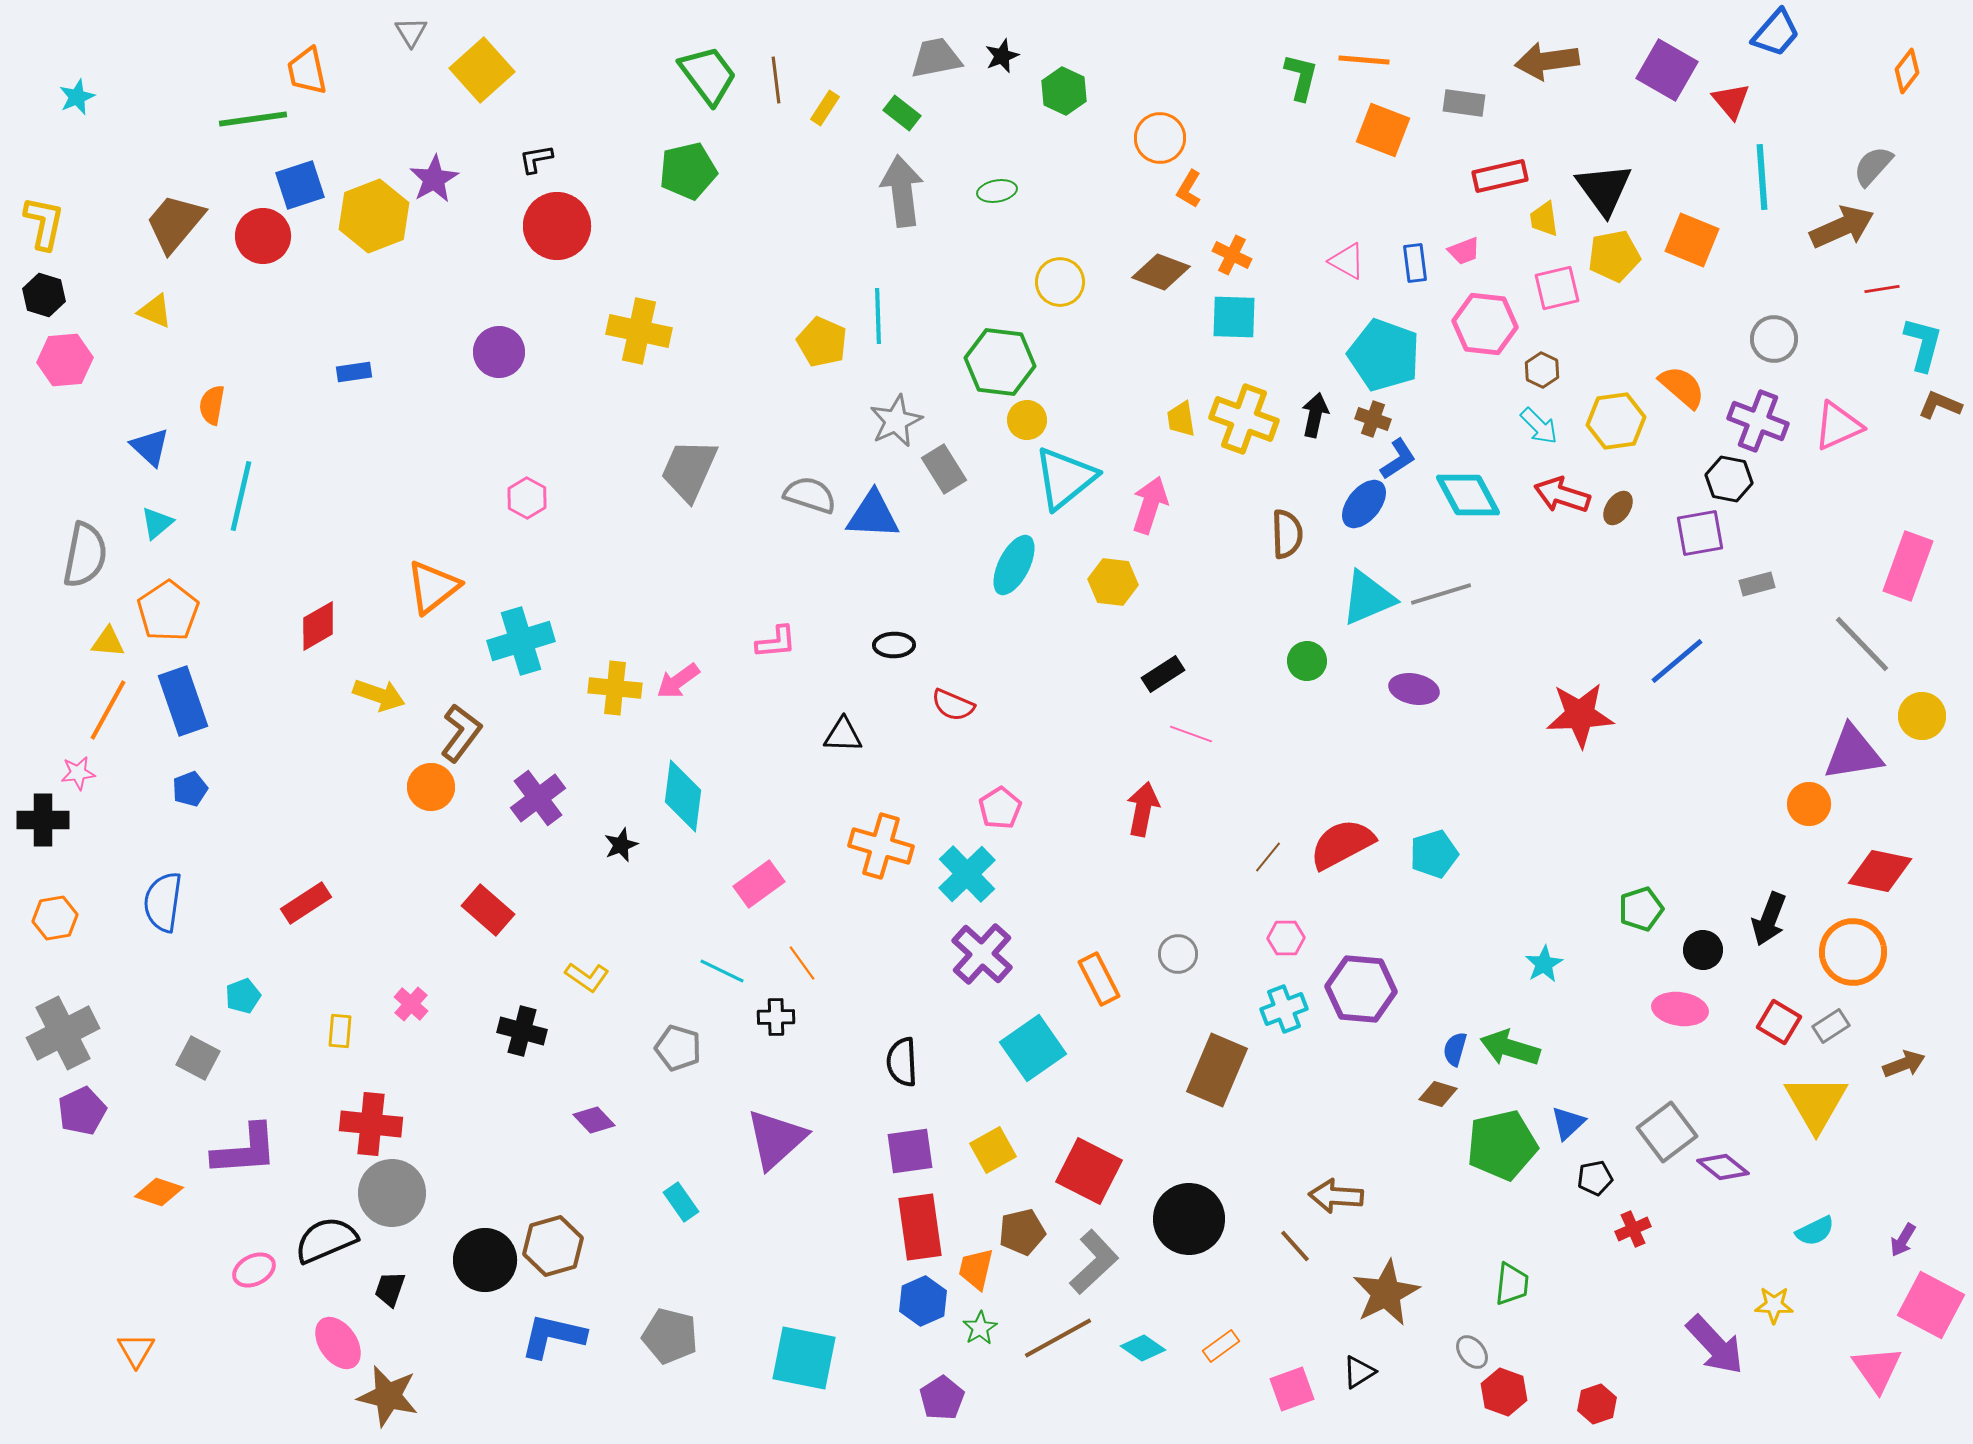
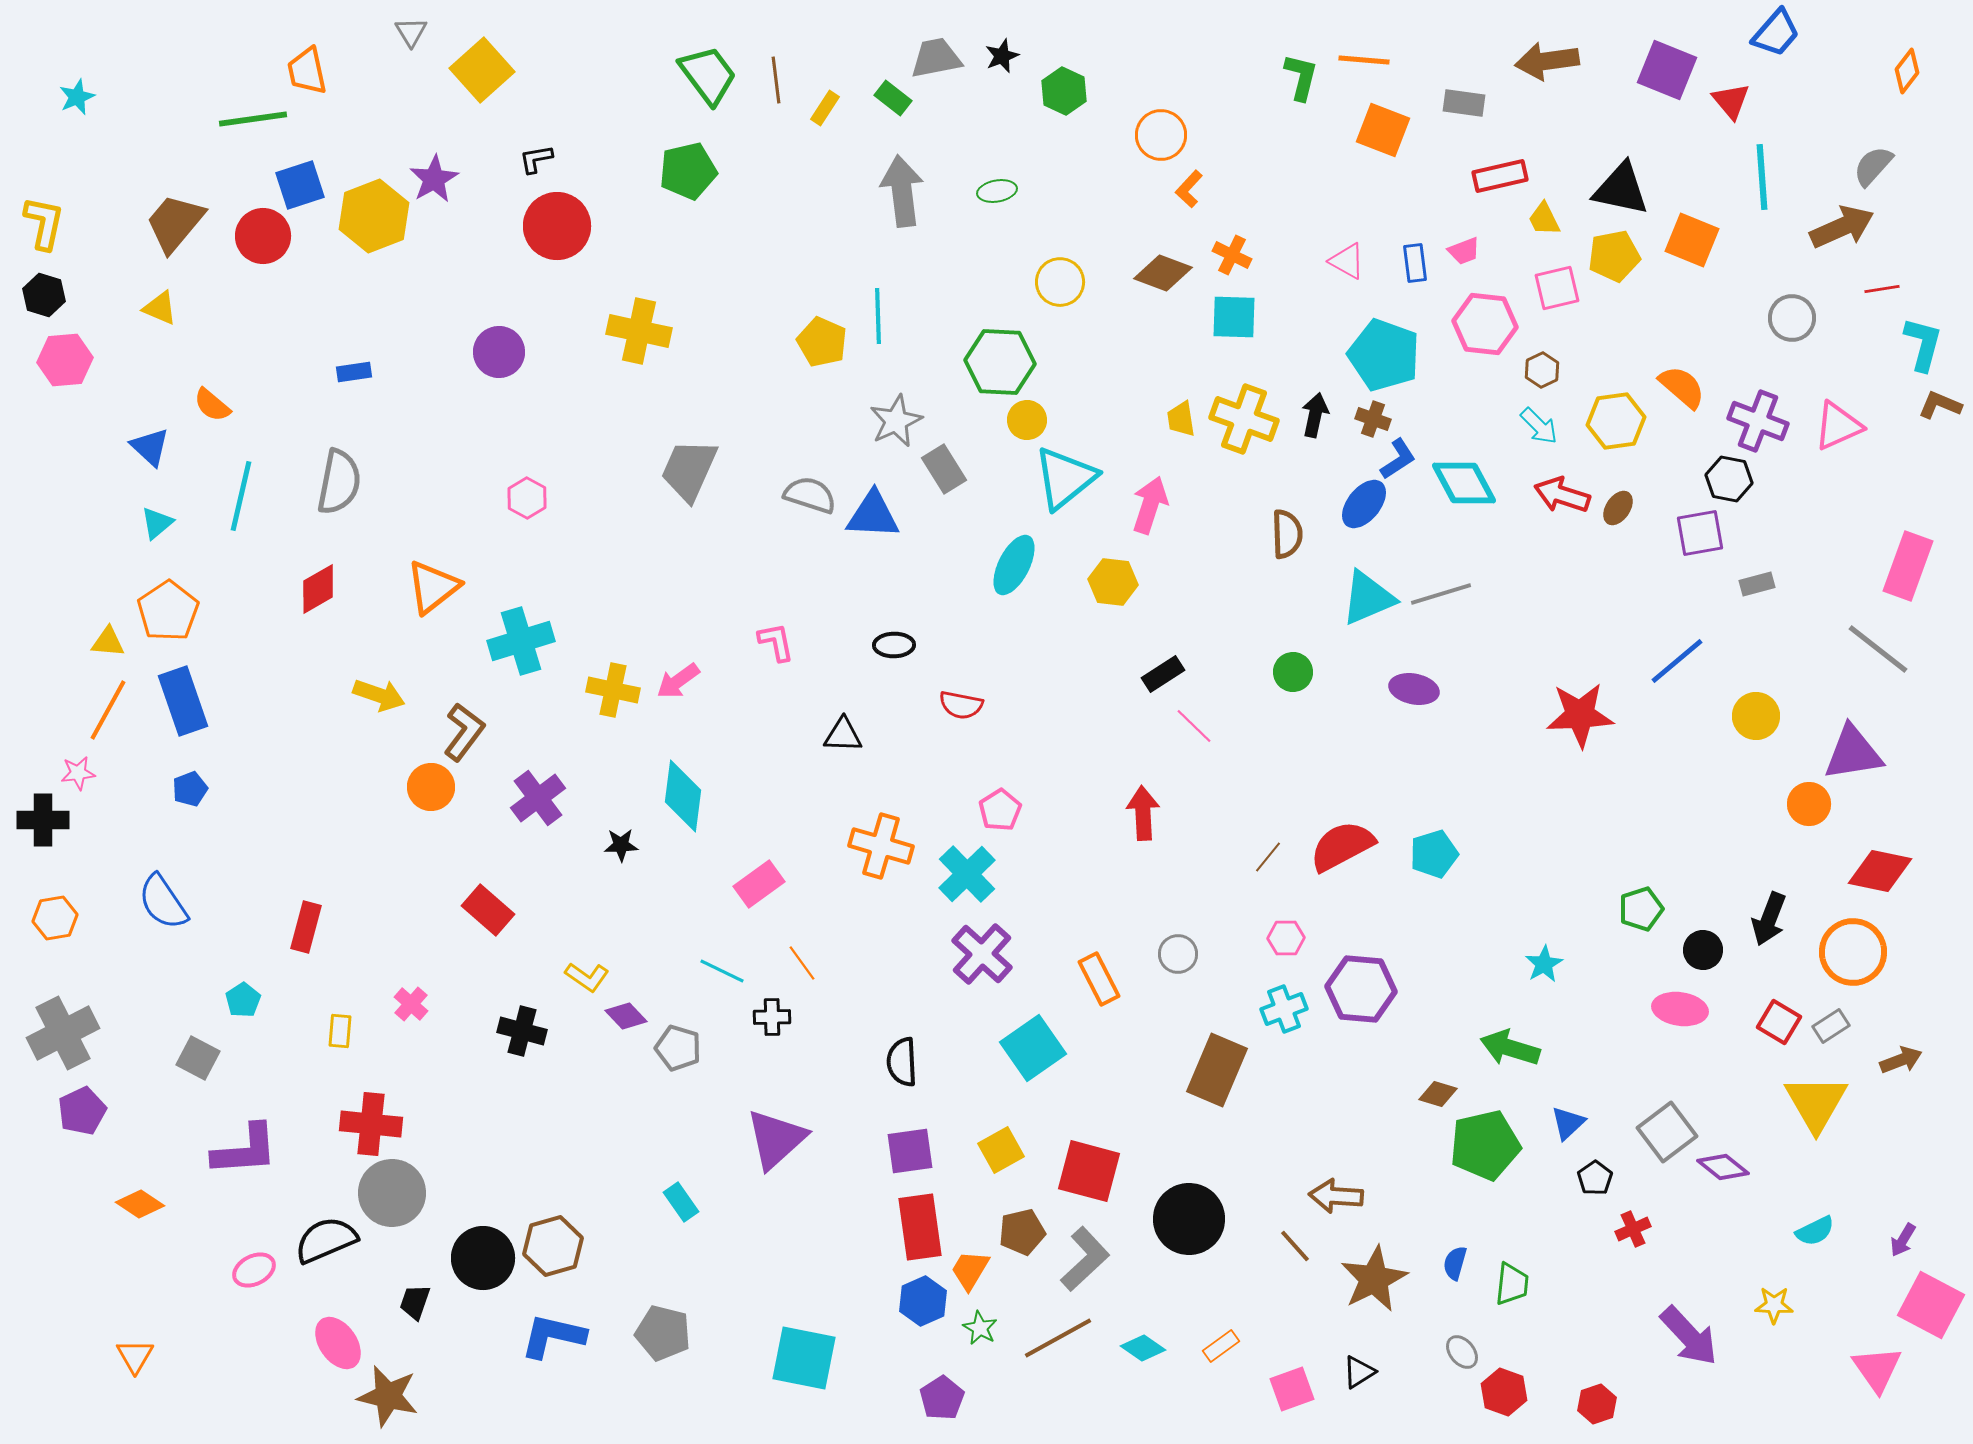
purple square at (1667, 70): rotated 8 degrees counterclockwise
green rectangle at (902, 113): moved 9 px left, 15 px up
orange circle at (1160, 138): moved 1 px right, 3 px up
orange L-shape at (1189, 189): rotated 12 degrees clockwise
black triangle at (1604, 189): moved 17 px right; rotated 42 degrees counterclockwise
yellow trapezoid at (1544, 219): rotated 18 degrees counterclockwise
brown diamond at (1161, 272): moved 2 px right, 1 px down
yellow triangle at (155, 311): moved 5 px right, 3 px up
gray circle at (1774, 339): moved 18 px right, 21 px up
green hexagon at (1000, 362): rotated 4 degrees counterclockwise
brown hexagon at (1542, 370): rotated 8 degrees clockwise
orange semicircle at (212, 405): rotated 60 degrees counterclockwise
cyan diamond at (1468, 495): moved 4 px left, 12 px up
gray semicircle at (85, 555): moved 254 px right, 73 px up
red diamond at (318, 626): moved 37 px up
pink L-shape at (776, 642): rotated 96 degrees counterclockwise
gray line at (1862, 644): moved 16 px right, 5 px down; rotated 8 degrees counterclockwise
green circle at (1307, 661): moved 14 px left, 11 px down
yellow cross at (615, 688): moved 2 px left, 2 px down; rotated 6 degrees clockwise
red semicircle at (953, 705): moved 8 px right; rotated 12 degrees counterclockwise
yellow circle at (1922, 716): moved 166 px left
brown L-shape at (461, 733): moved 3 px right, 1 px up
pink line at (1191, 734): moved 3 px right, 8 px up; rotated 24 degrees clockwise
pink pentagon at (1000, 808): moved 2 px down
red arrow at (1143, 809): moved 4 px down; rotated 14 degrees counterclockwise
red semicircle at (1342, 844): moved 2 px down
black star at (621, 845): rotated 20 degrees clockwise
blue semicircle at (163, 902): rotated 42 degrees counterclockwise
red rectangle at (306, 903): moved 24 px down; rotated 42 degrees counterclockwise
cyan pentagon at (243, 996): moved 4 px down; rotated 12 degrees counterclockwise
black cross at (776, 1017): moved 4 px left
blue semicircle at (1455, 1049): moved 214 px down
brown arrow at (1904, 1064): moved 3 px left, 4 px up
purple diamond at (594, 1120): moved 32 px right, 104 px up
green pentagon at (1502, 1145): moved 17 px left
yellow square at (993, 1150): moved 8 px right
red square at (1089, 1171): rotated 12 degrees counterclockwise
black pentagon at (1595, 1178): rotated 24 degrees counterclockwise
orange diamond at (159, 1192): moved 19 px left, 12 px down; rotated 15 degrees clockwise
black circle at (485, 1260): moved 2 px left, 2 px up
gray L-shape at (1094, 1262): moved 9 px left, 3 px up
orange trapezoid at (976, 1269): moved 6 px left, 1 px down; rotated 18 degrees clockwise
black trapezoid at (390, 1289): moved 25 px right, 13 px down
brown star at (1386, 1293): moved 12 px left, 14 px up
green star at (980, 1328): rotated 12 degrees counterclockwise
gray pentagon at (670, 1336): moved 7 px left, 3 px up
purple arrow at (1715, 1345): moved 26 px left, 9 px up
orange triangle at (136, 1350): moved 1 px left, 6 px down
gray ellipse at (1472, 1352): moved 10 px left
